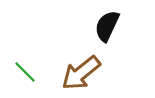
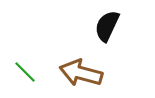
brown arrow: rotated 54 degrees clockwise
